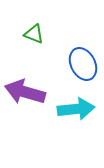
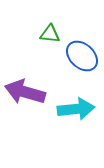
green triangle: moved 16 px right; rotated 15 degrees counterclockwise
blue ellipse: moved 1 px left, 8 px up; rotated 20 degrees counterclockwise
